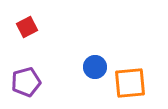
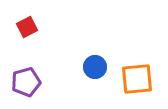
orange square: moved 7 px right, 4 px up
